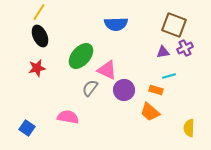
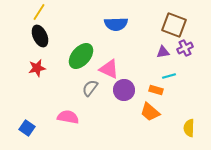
pink triangle: moved 2 px right, 1 px up
